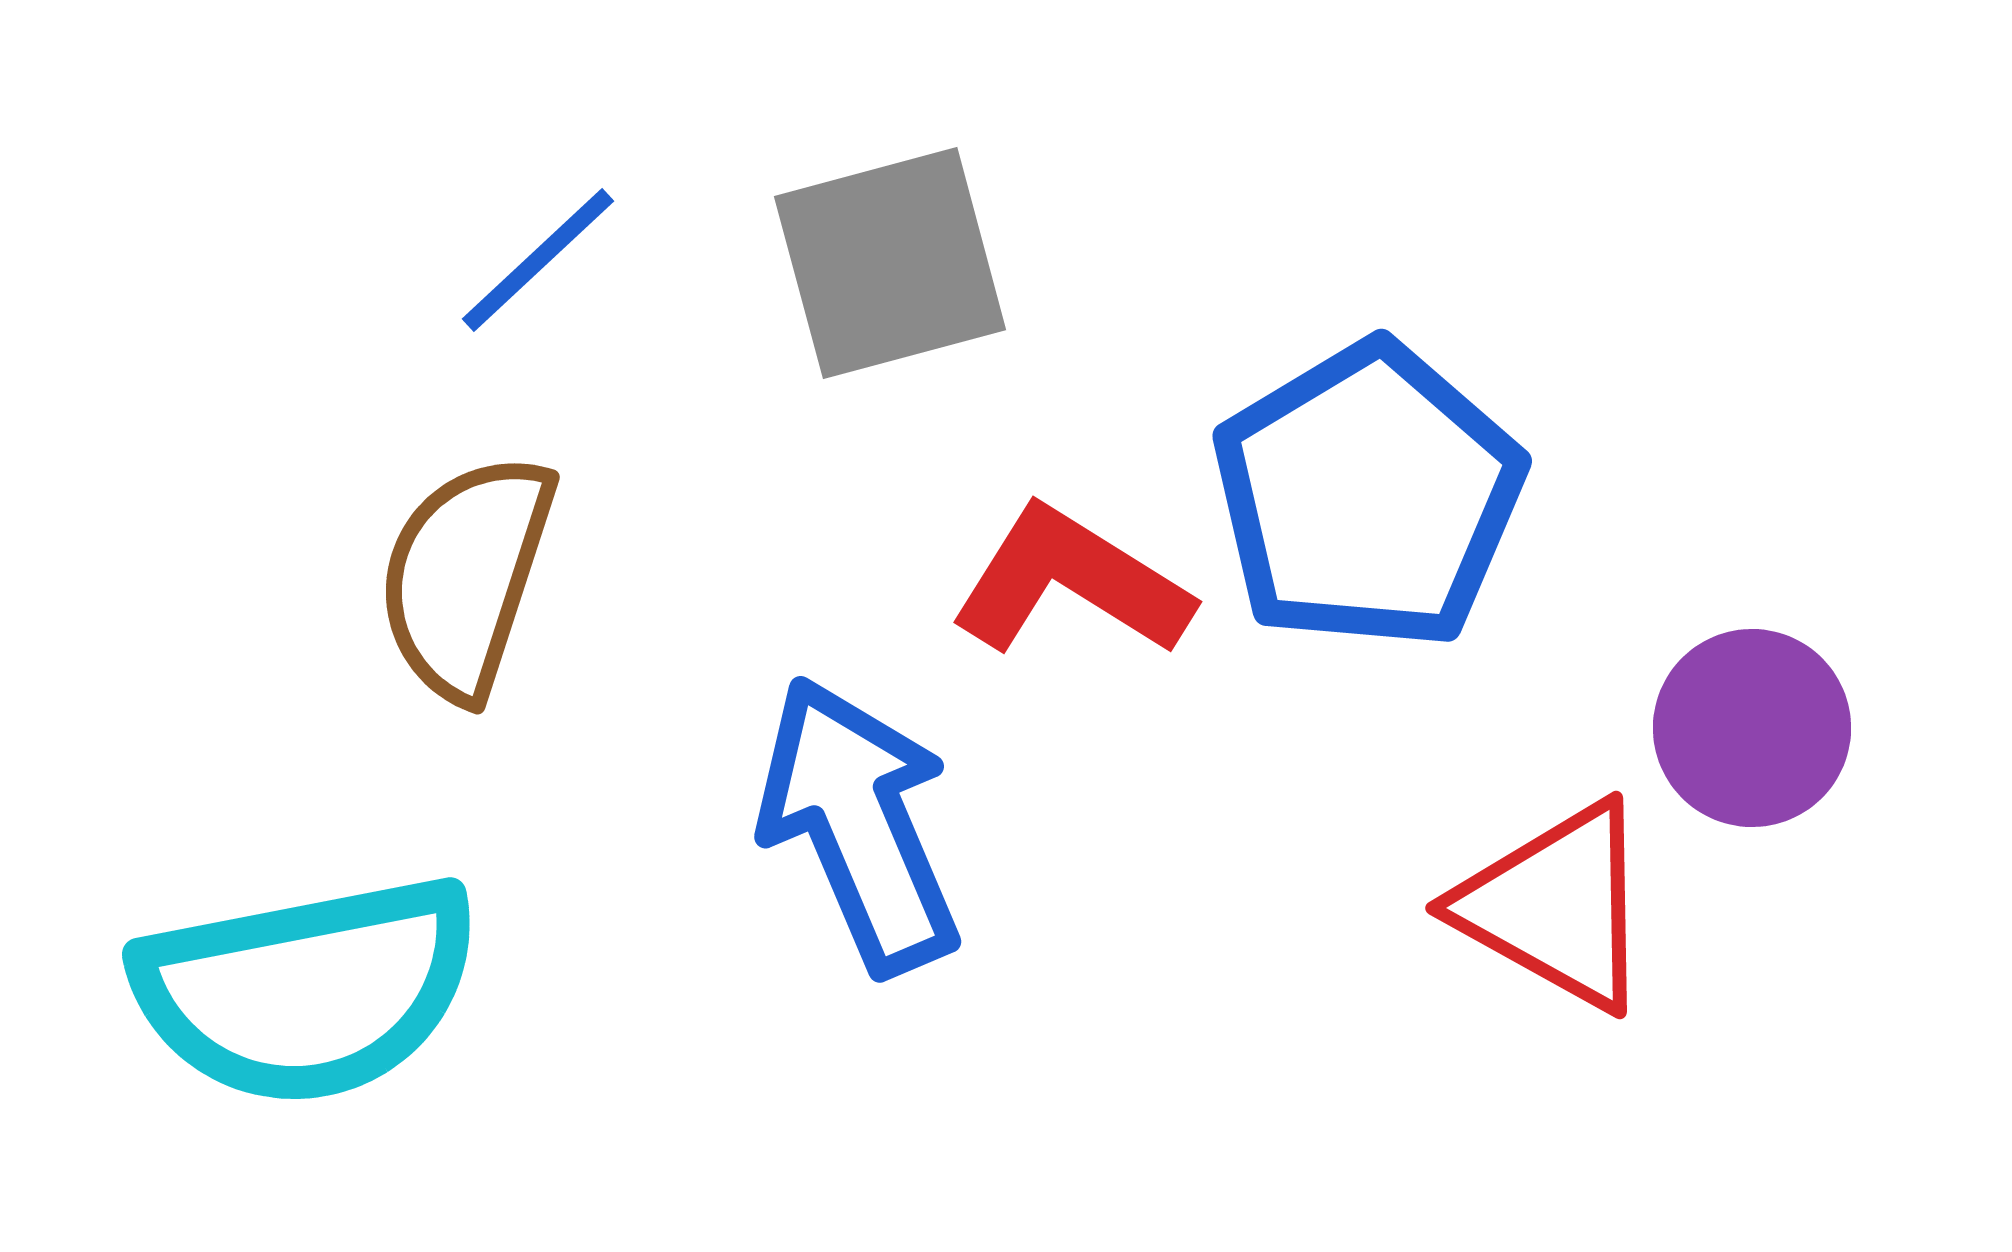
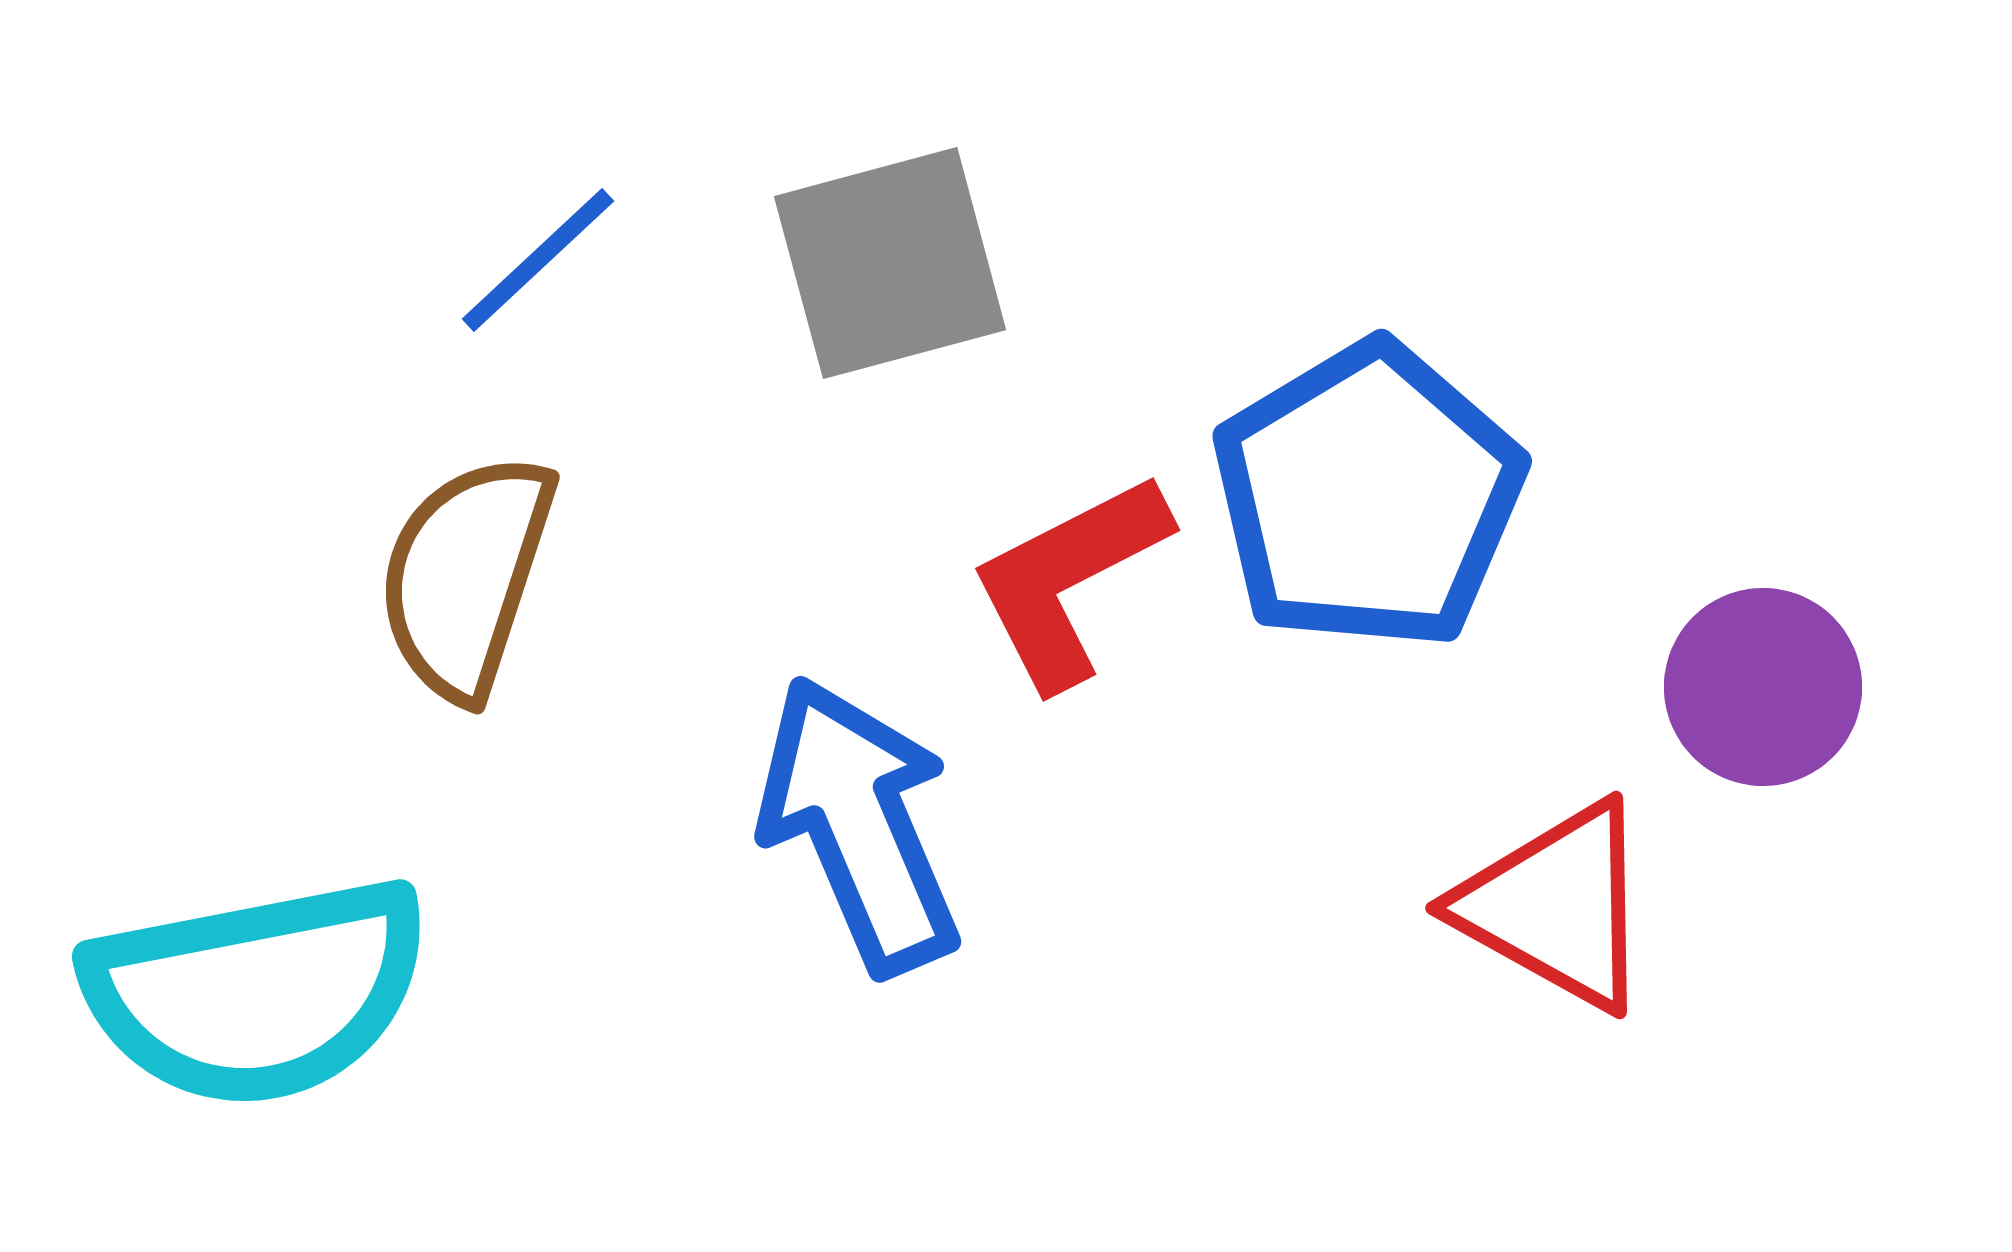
red L-shape: moved 2 px left, 2 px up; rotated 59 degrees counterclockwise
purple circle: moved 11 px right, 41 px up
cyan semicircle: moved 50 px left, 2 px down
